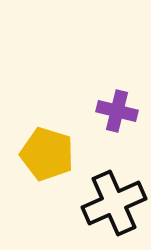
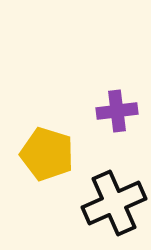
purple cross: rotated 21 degrees counterclockwise
